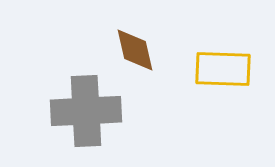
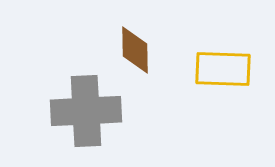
brown diamond: rotated 12 degrees clockwise
